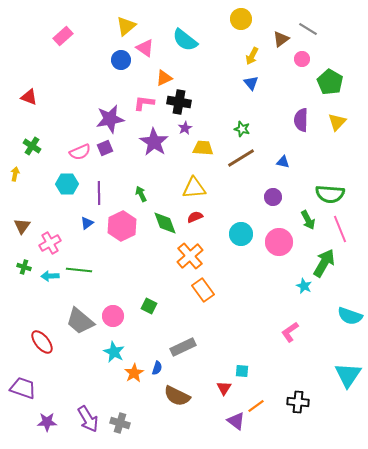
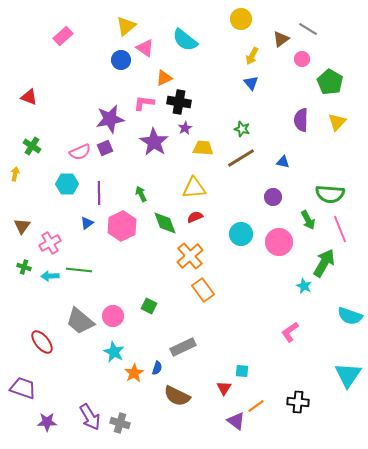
purple arrow at (88, 419): moved 2 px right, 2 px up
